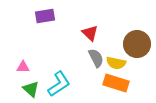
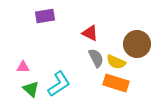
red triangle: rotated 18 degrees counterclockwise
yellow semicircle: moved 1 px up; rotated 12 degrees clockwise
